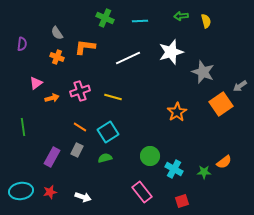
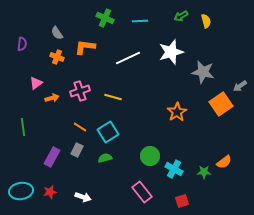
green arrow: rotated 24 degrees counterclockwise
gray star: rotated 10 degrees counterclockwise
